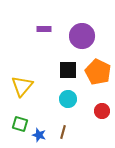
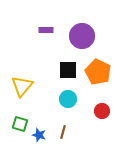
purple rectangle: moved 2 px right, 1 px down
